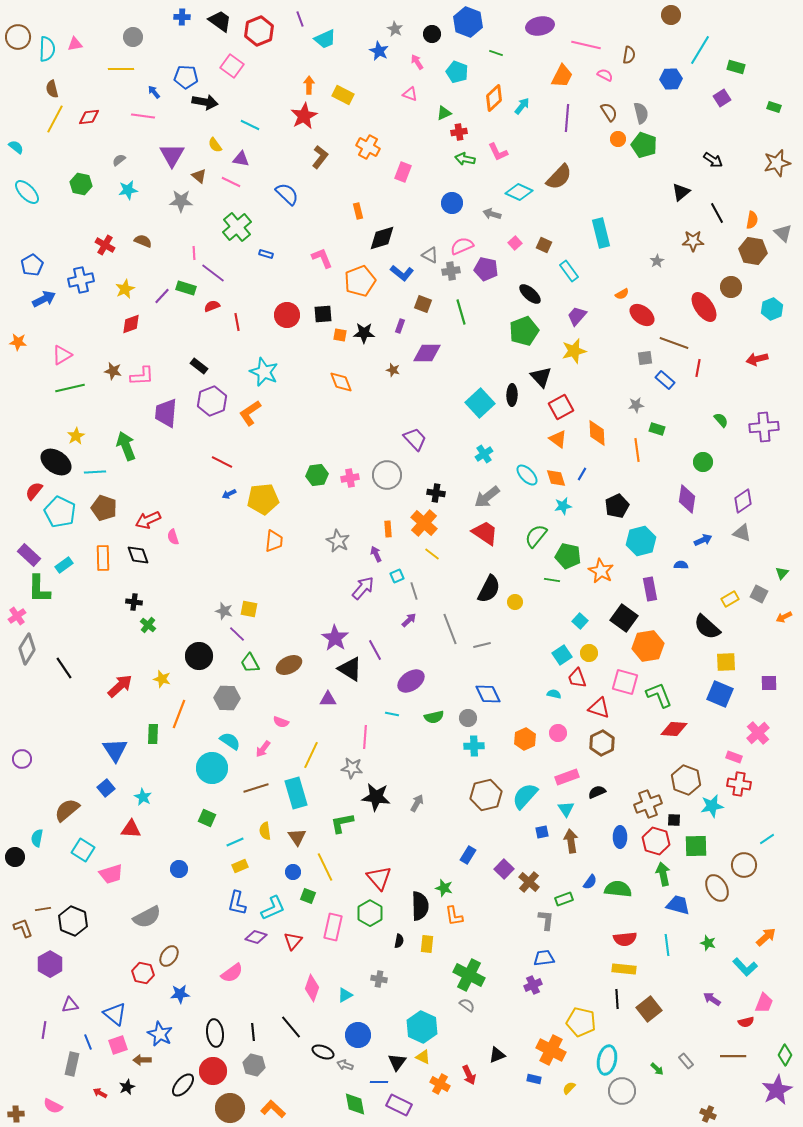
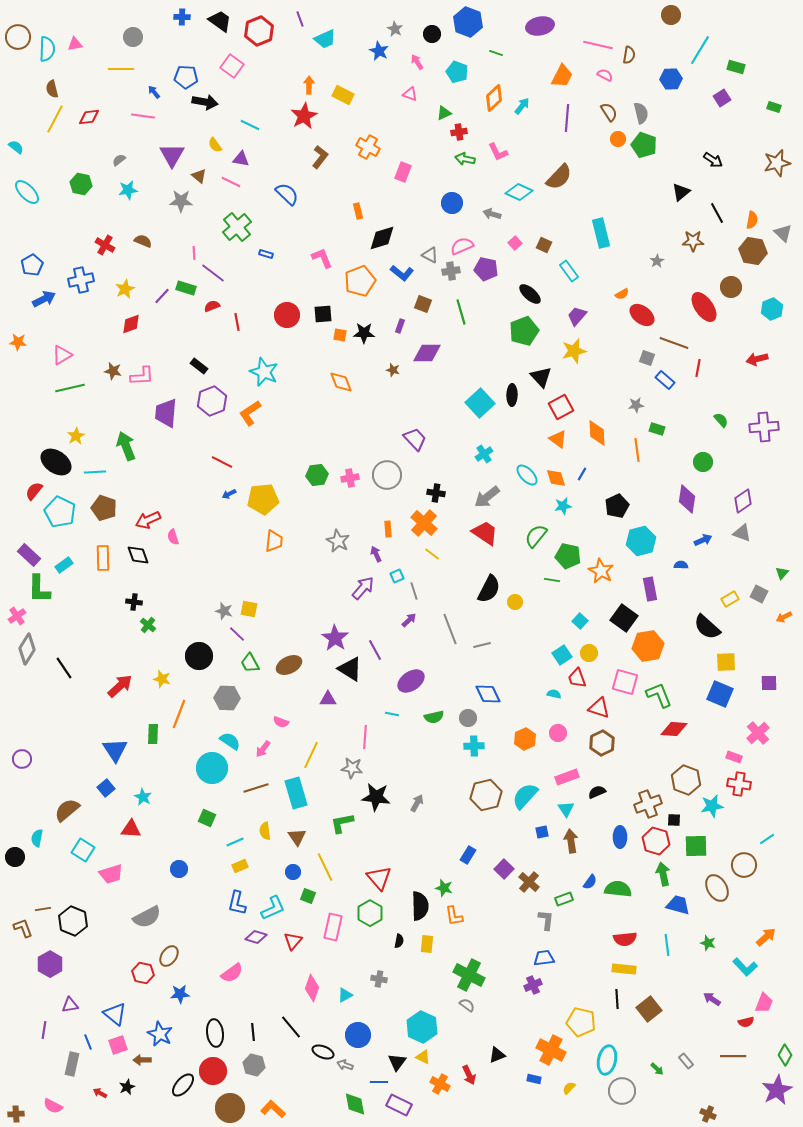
pink line at (586, 45): moved 12 px right
gray square at (645, 358): moved 2 px right; rotated 28 degrees clockwise
